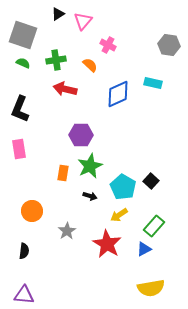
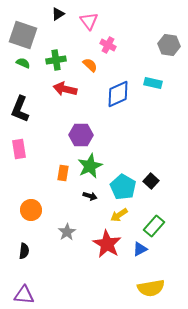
pink triangle: moved 6 px right; rotated 18 degrees counterclockwise
orange circle: moved 1 px left, 1 px up
gray star: moved 1 px down
blue triangle: moved 4 px left
